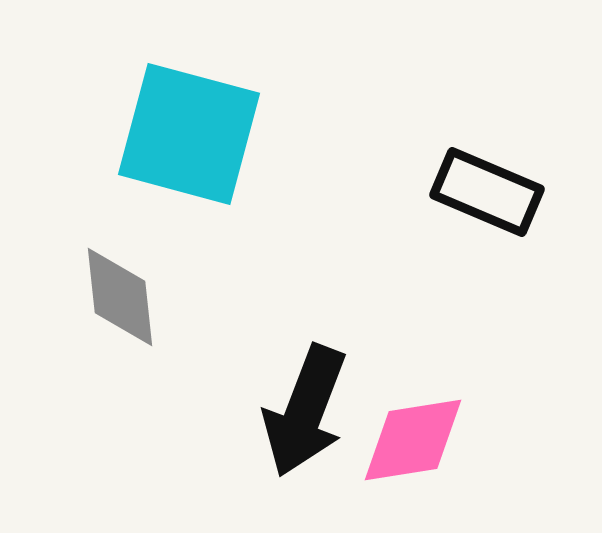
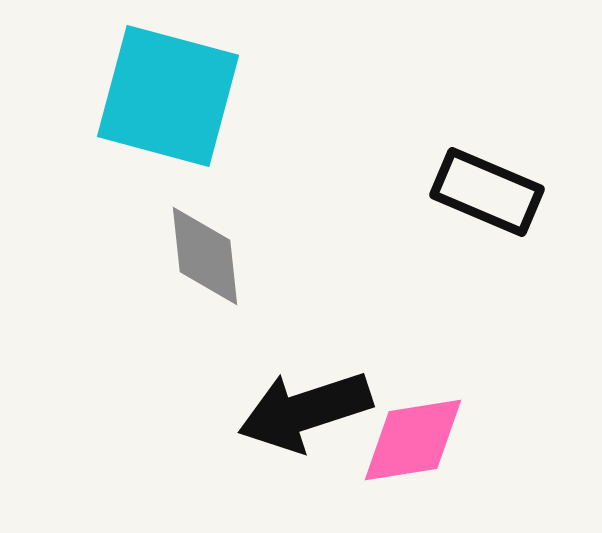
cyan square: moved 21 px left, 38 px up
gray diamond: moved 85 px right, 41 px up
black arrow: rotated 51 degrees clockwise
